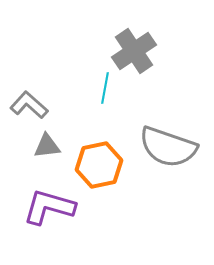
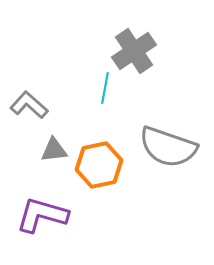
gray triangle: moved 7 px right, 4 px down
purple L-shape: moved 7 px left, 8 px down
